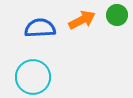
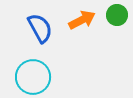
blue semicircle: rotated 64 degrees clockwise
